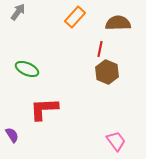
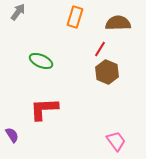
orange rectangle: rotated 25 degrees counterclockwise
red line: rotated 21 degrees clockwise
green ellipse: moved 14 px right, 8 px up
